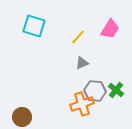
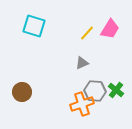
yellow line: moved 9 px right, 4 px up
brown circle: moved 25 px up
